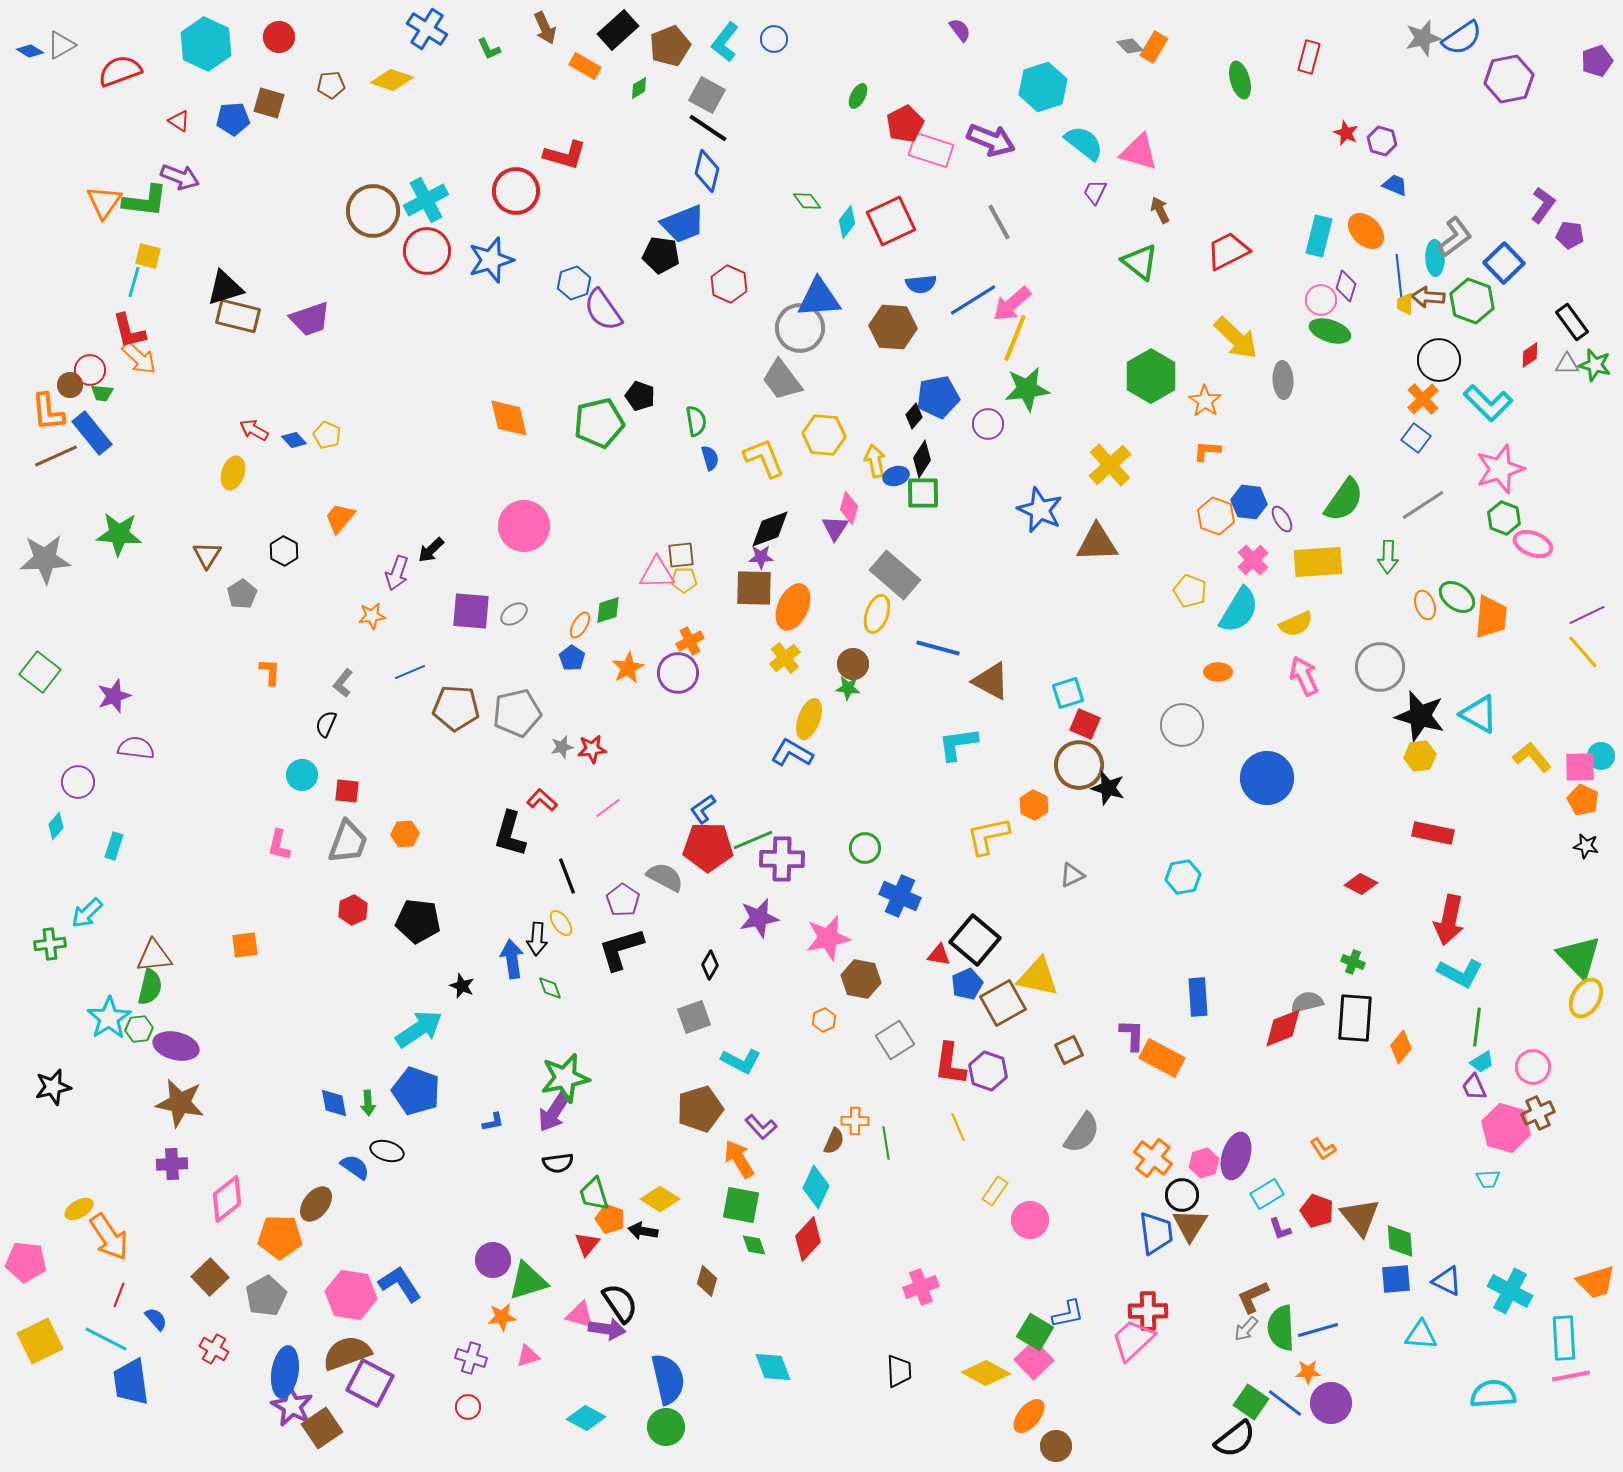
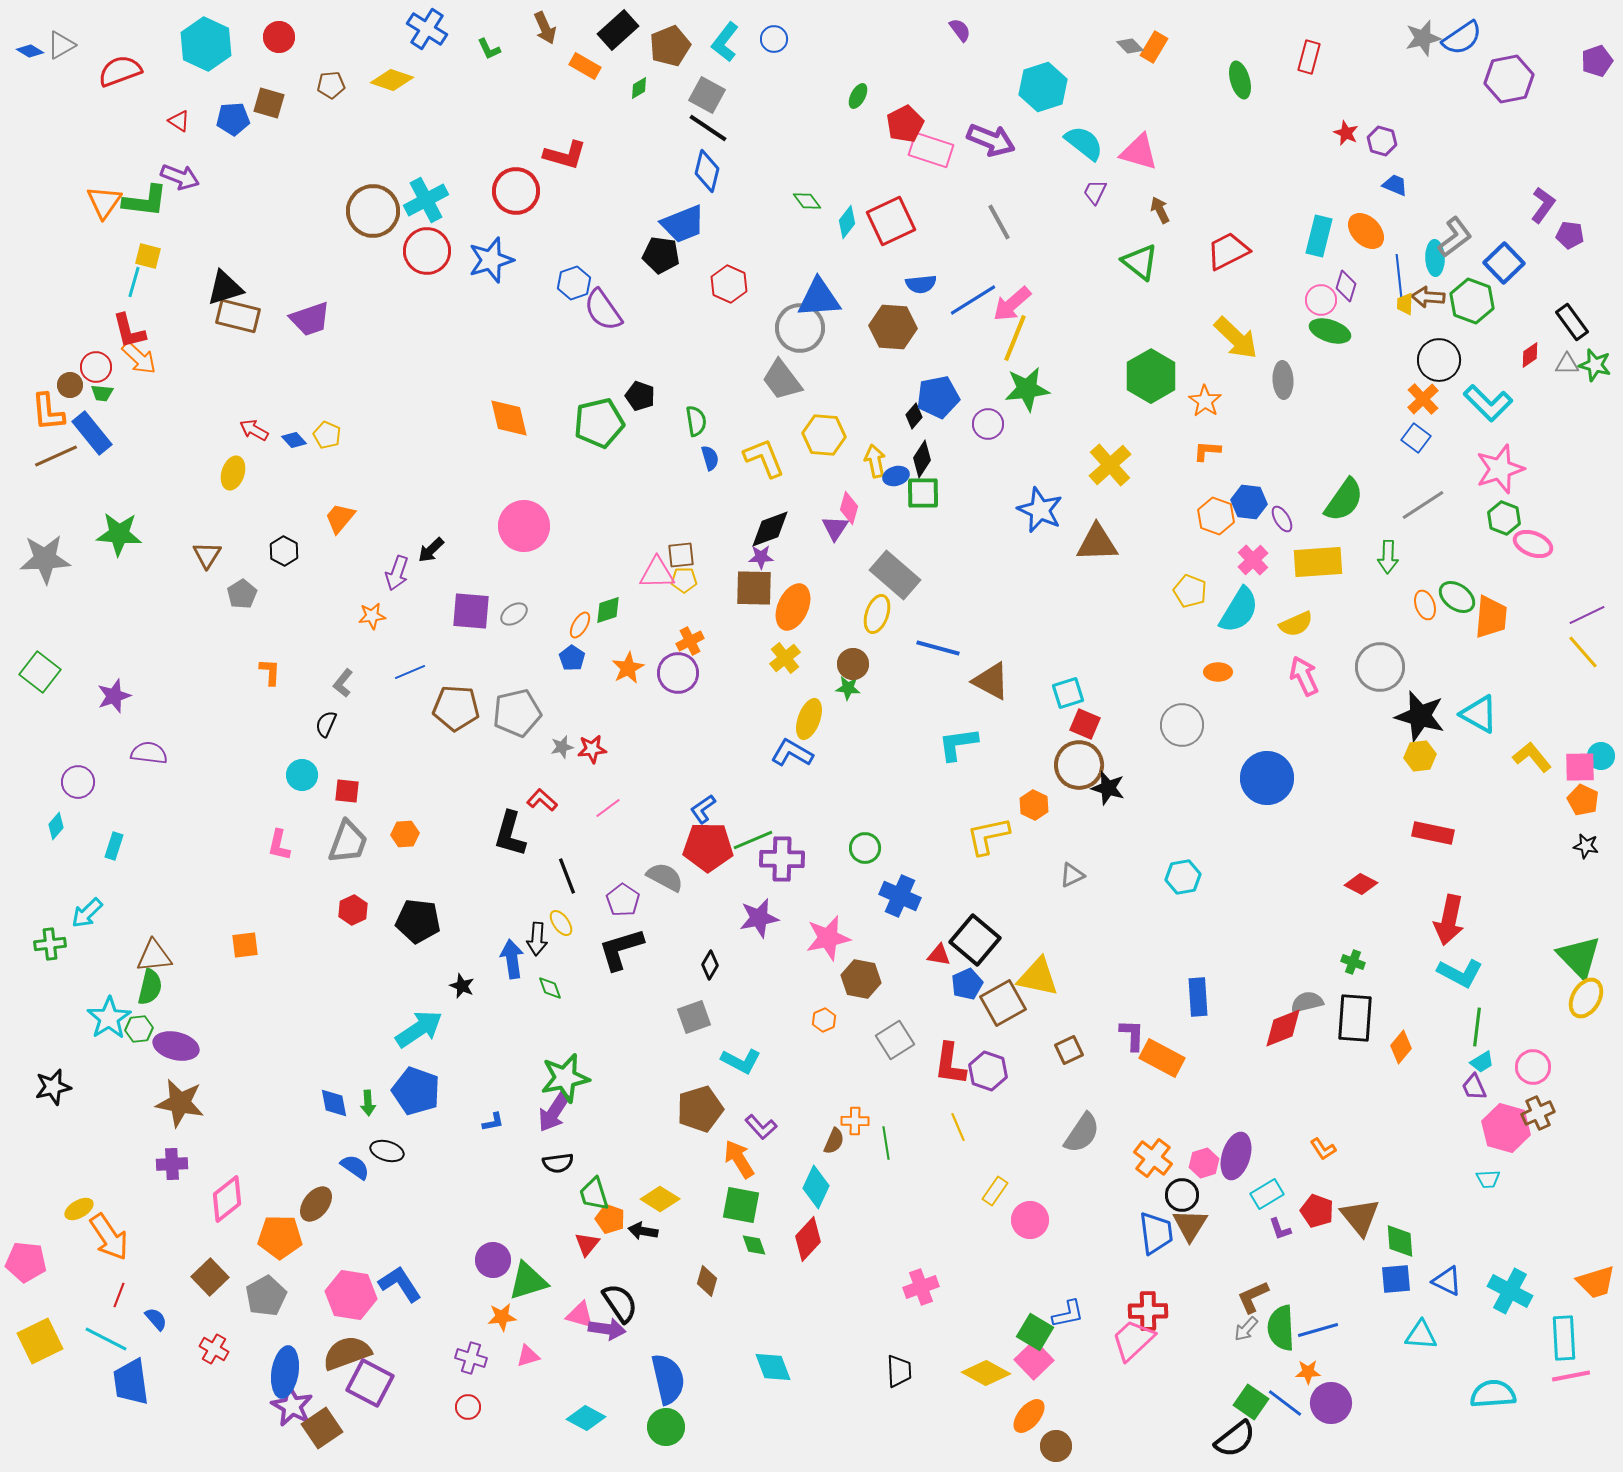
red circle at (90, 370): moved 6 px right, 3 px up
purple semicircle at (136, 748): moved 13 px right, 5 px down
